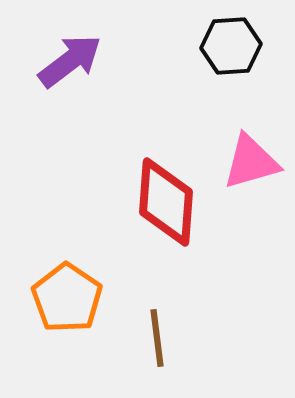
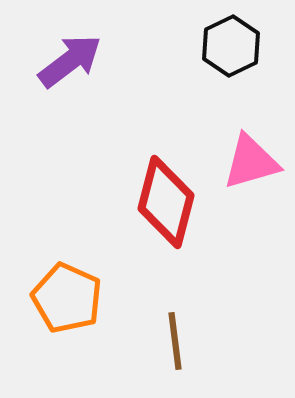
black hexagon: rotated 22 degrees counterclockwise
red diamond: rotated 10 degrees clockwise
orange pentagon: rotated 10 degrees counterclockwise
brown line: moved 18 px right, 3 px down
